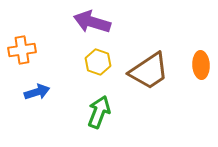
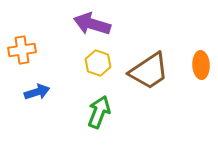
purple arrow: moved 2 px down
yellow hexagon: moved 1 px down
